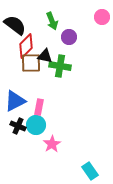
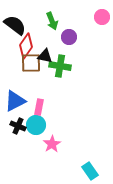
red diamond: rotated 10 degrees counterclockwise
